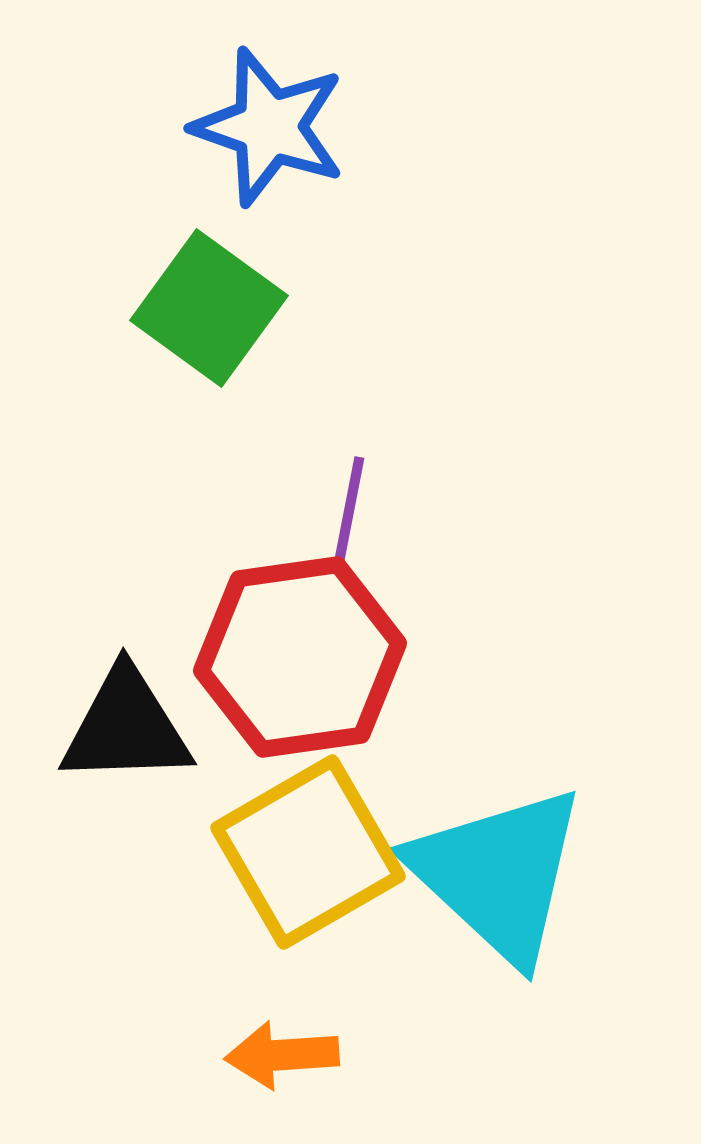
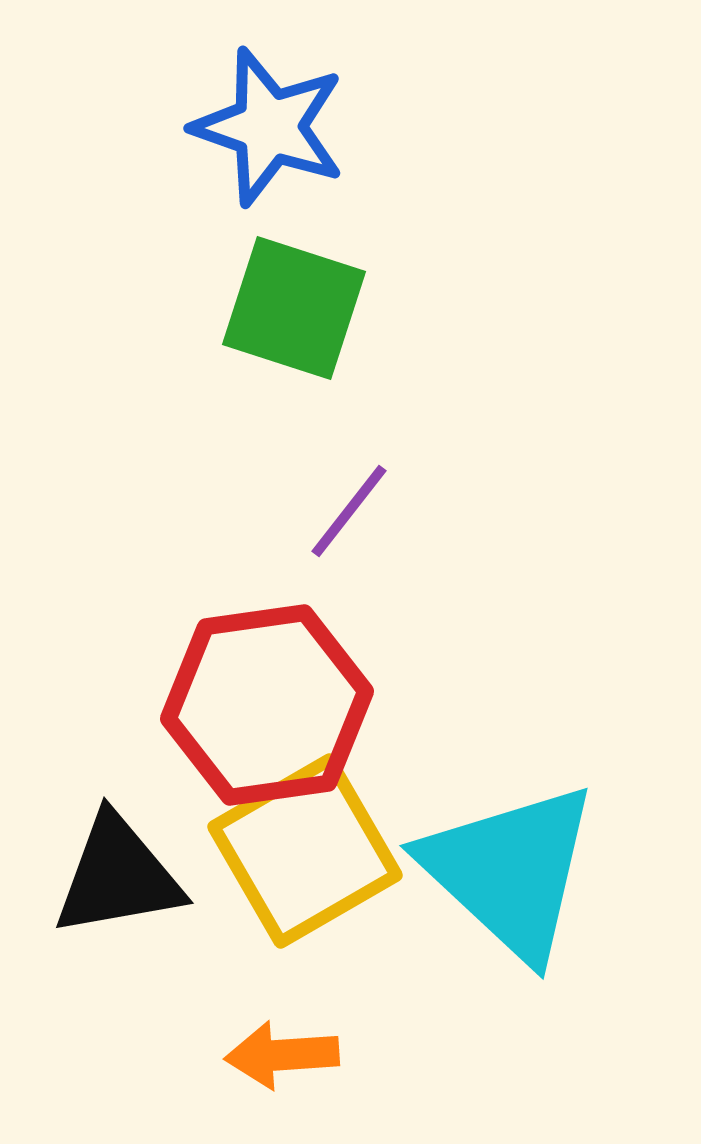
green square: moved 85 px right; rotated 18 degrees counterclockwise
purple line: rotated 27 degrees clockwise
red hexagon: moved 33 px left, 48 px down
black triangle: moved 8 px left, 149 px down; rotated 8 degrees counterclockwise
yellow square: moved 3 px left, 1 px up
cyan triangle: moved 12 px right, 3 px up
